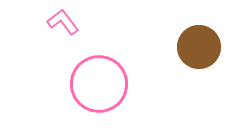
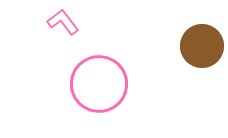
brown circle: moved 3 px right, 1 px up
